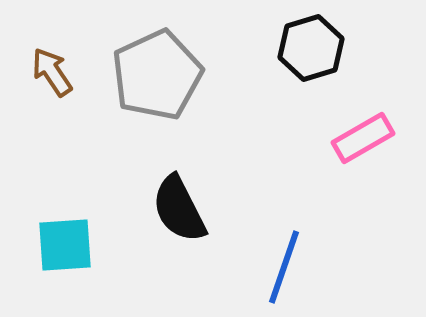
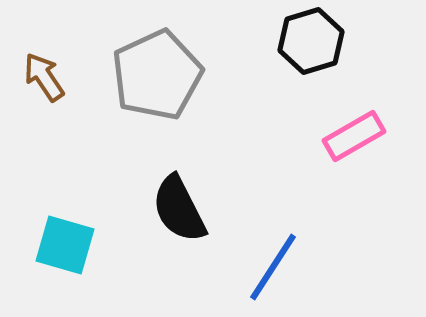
black hexagon: moved 7 px up
brown arrow: moved 8 px left, 5 px down
pink rectangle: moved 9 px left, 2 px up
cyan square: rotated 20 degrees clockwise
blue line: moved 11 px left; rotated 14 degrees clockwise
